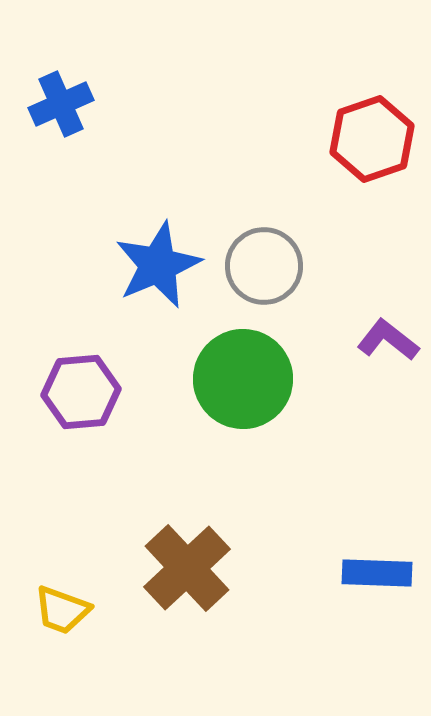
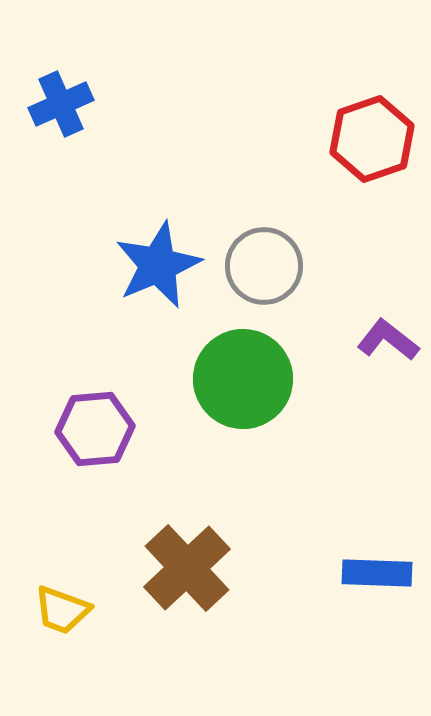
purple hexagon: moved 14 px right, 37 px down
